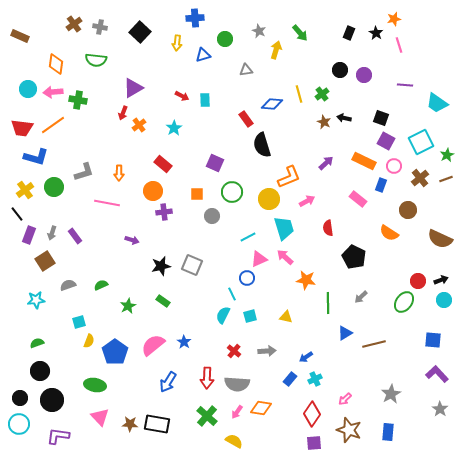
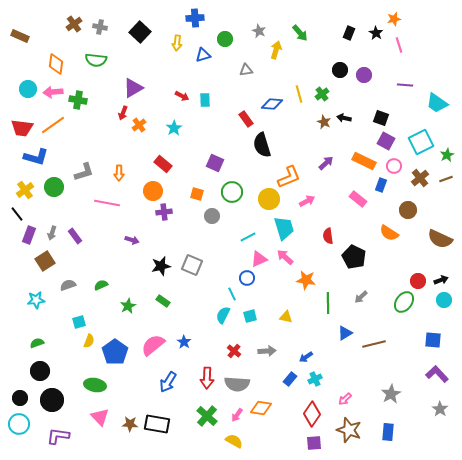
orange square at (197, 194): rotated 16 degrees clockwise
red semicircle at (328, 228): moved 8 px down
pink arrow at (237, 412): moved 3 px down
